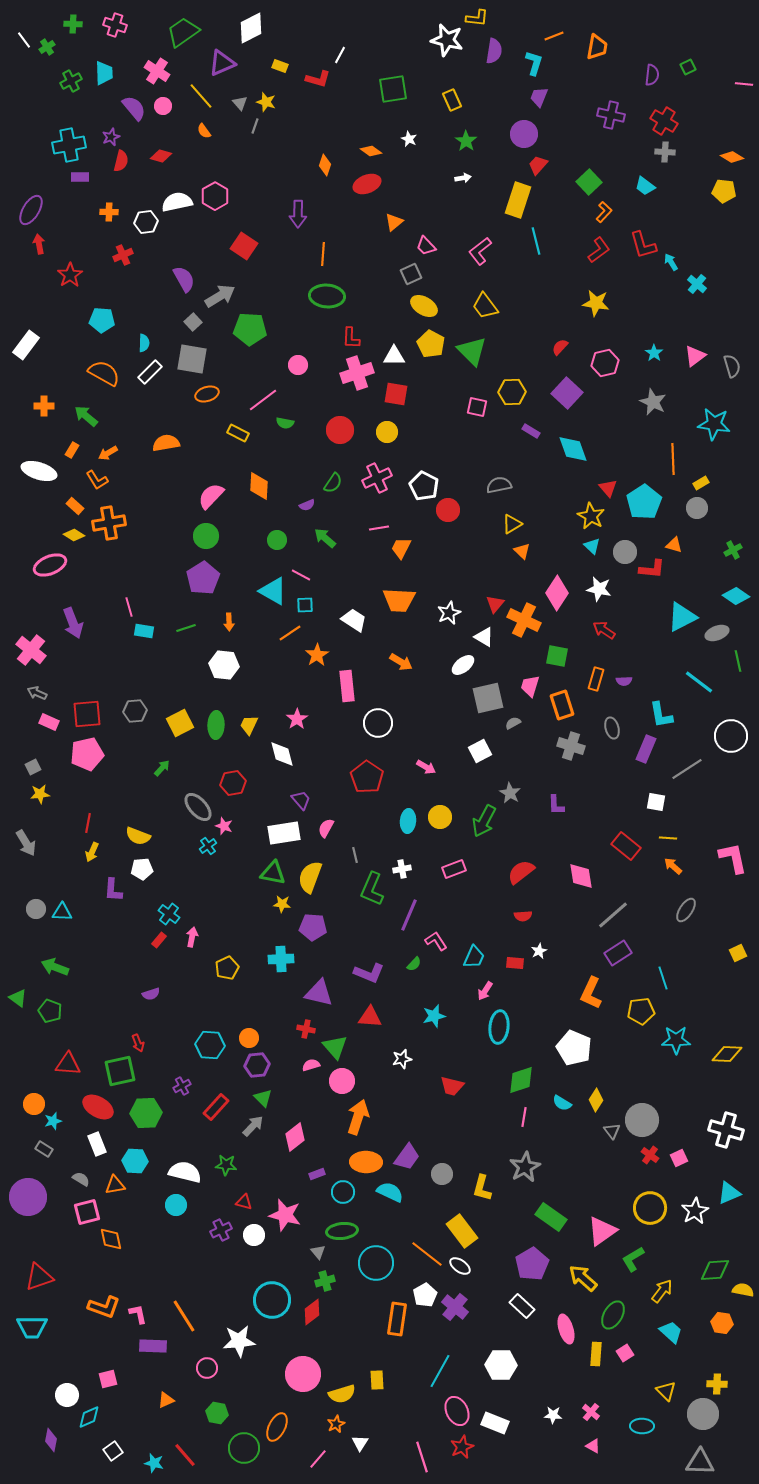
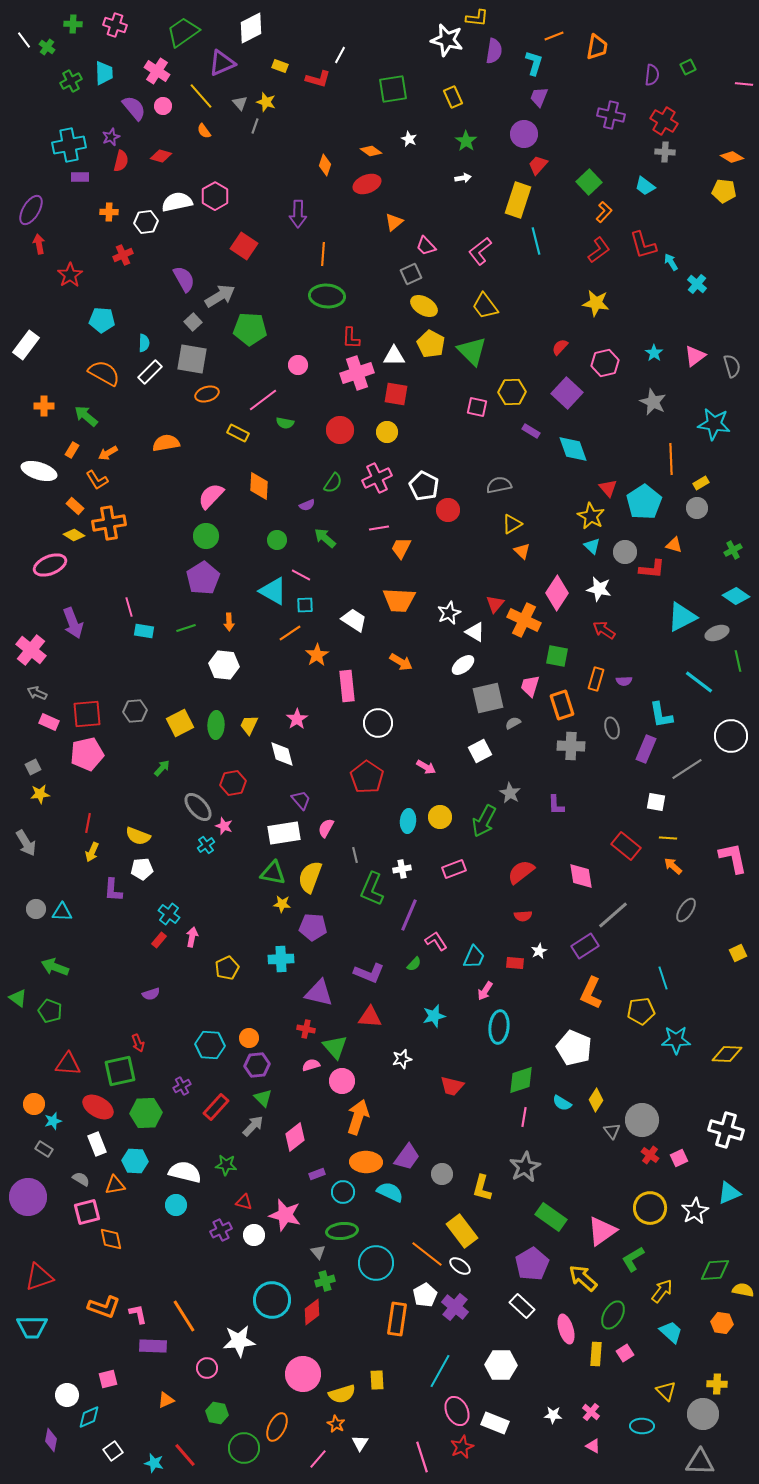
green cross at (47, 47): rotated 21 degrees counterclockwise
yellow rectangle at (452, 100): moved 1 px right, 3 px up
orange line at (673, 459): moved 2 px left
white triangle at (484, 637): moved 9 px left, 5 px up
gray cross at (571, 746): rotated 16 degrees counterclockwise
cyan cross at (208, 846): moved 2 px left, 1 px up
purple rectangle at (618, 953): moved 33 px left, 7 px up
orange star at (336, 1424): rotated 18 degrees counterclockwise
